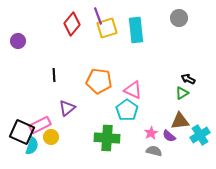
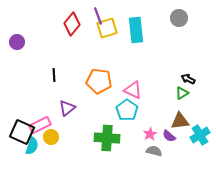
purple circle: moved 1 px left, 1 px down
pink star: moved 1 px left, 1 px down
